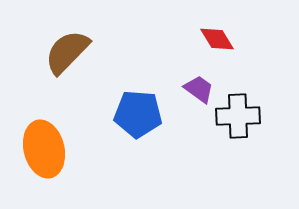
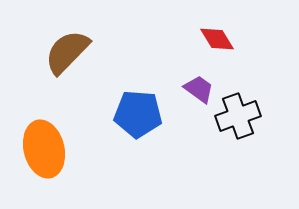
black cross: rotated 18 degrees counterclockwise
